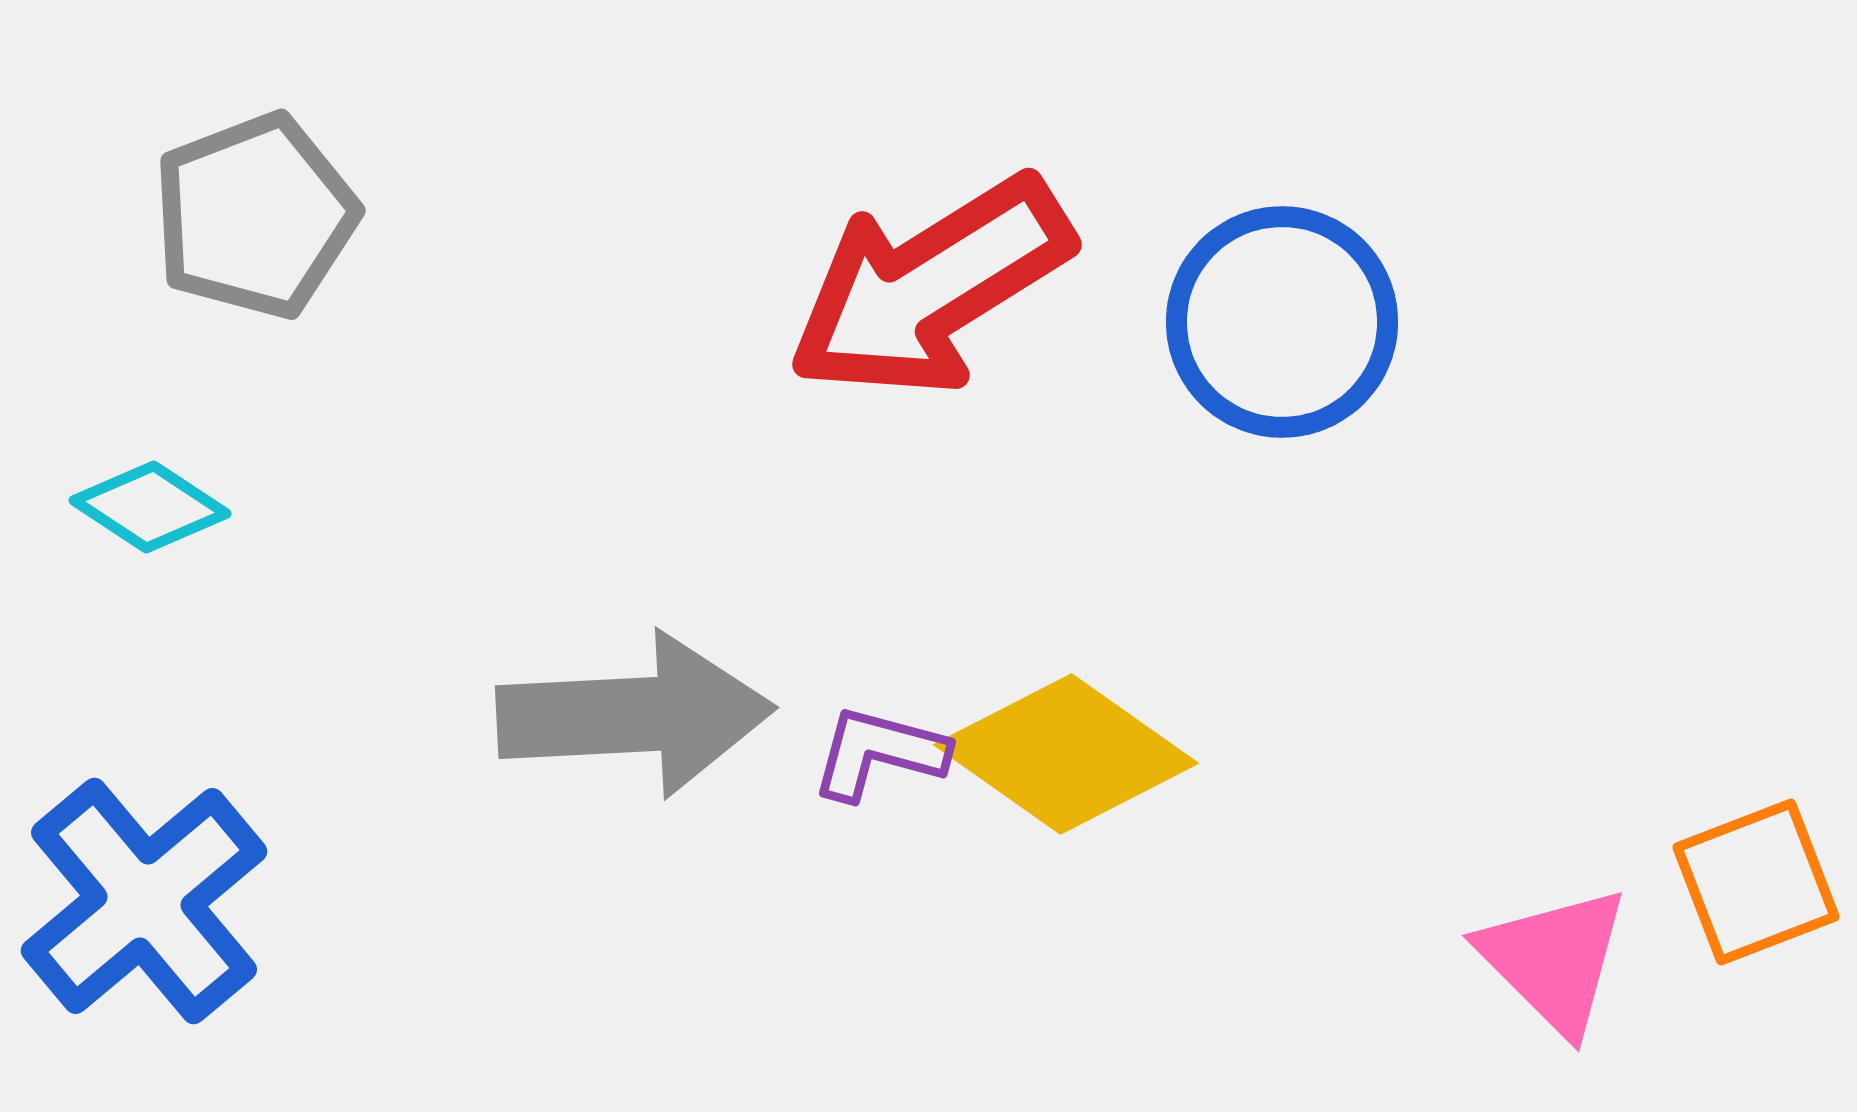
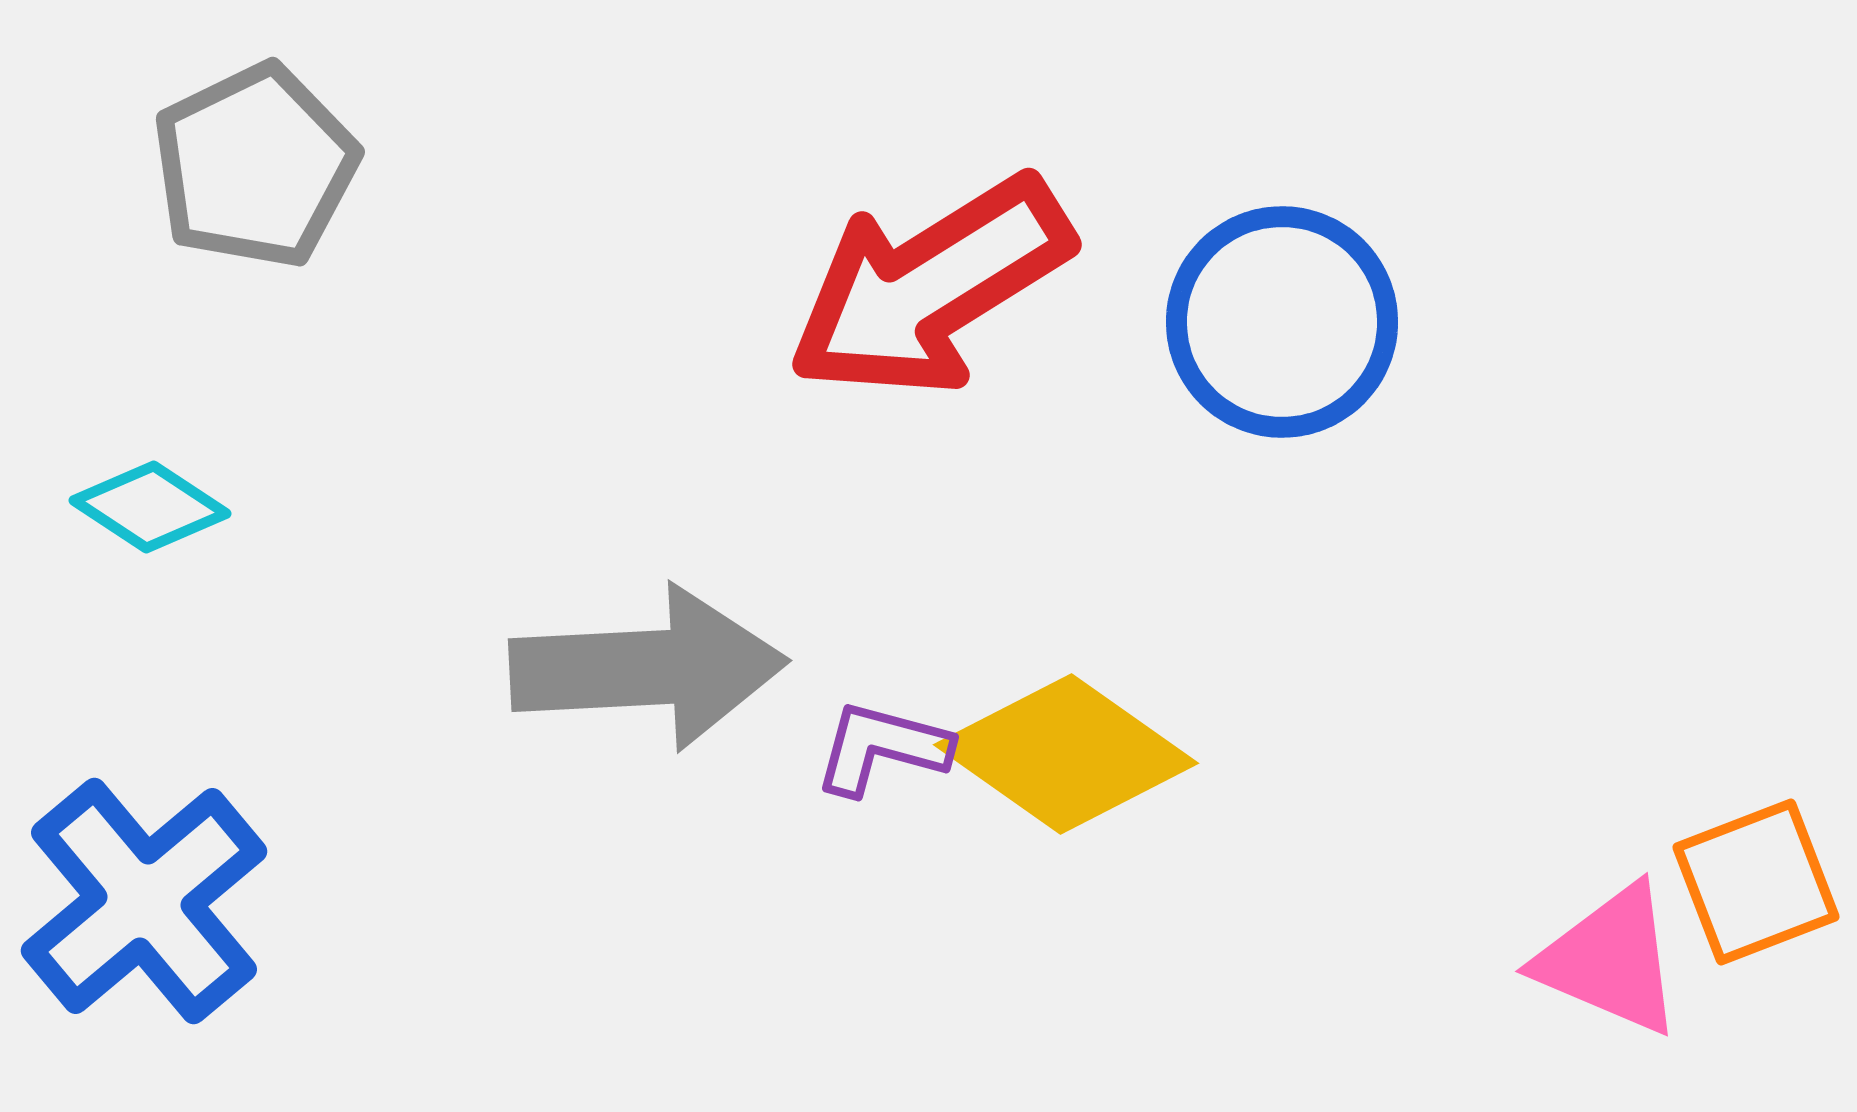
gray pentagon: moved 50 px up; rotated 5 degrees counterclockwise
gray arrow: moved 13 px right, 47 px up
purple L-shape: moved 3 px right, 5 px up
pink triangle: moved 56 px right; rotated 22 degrees counterclockwise
